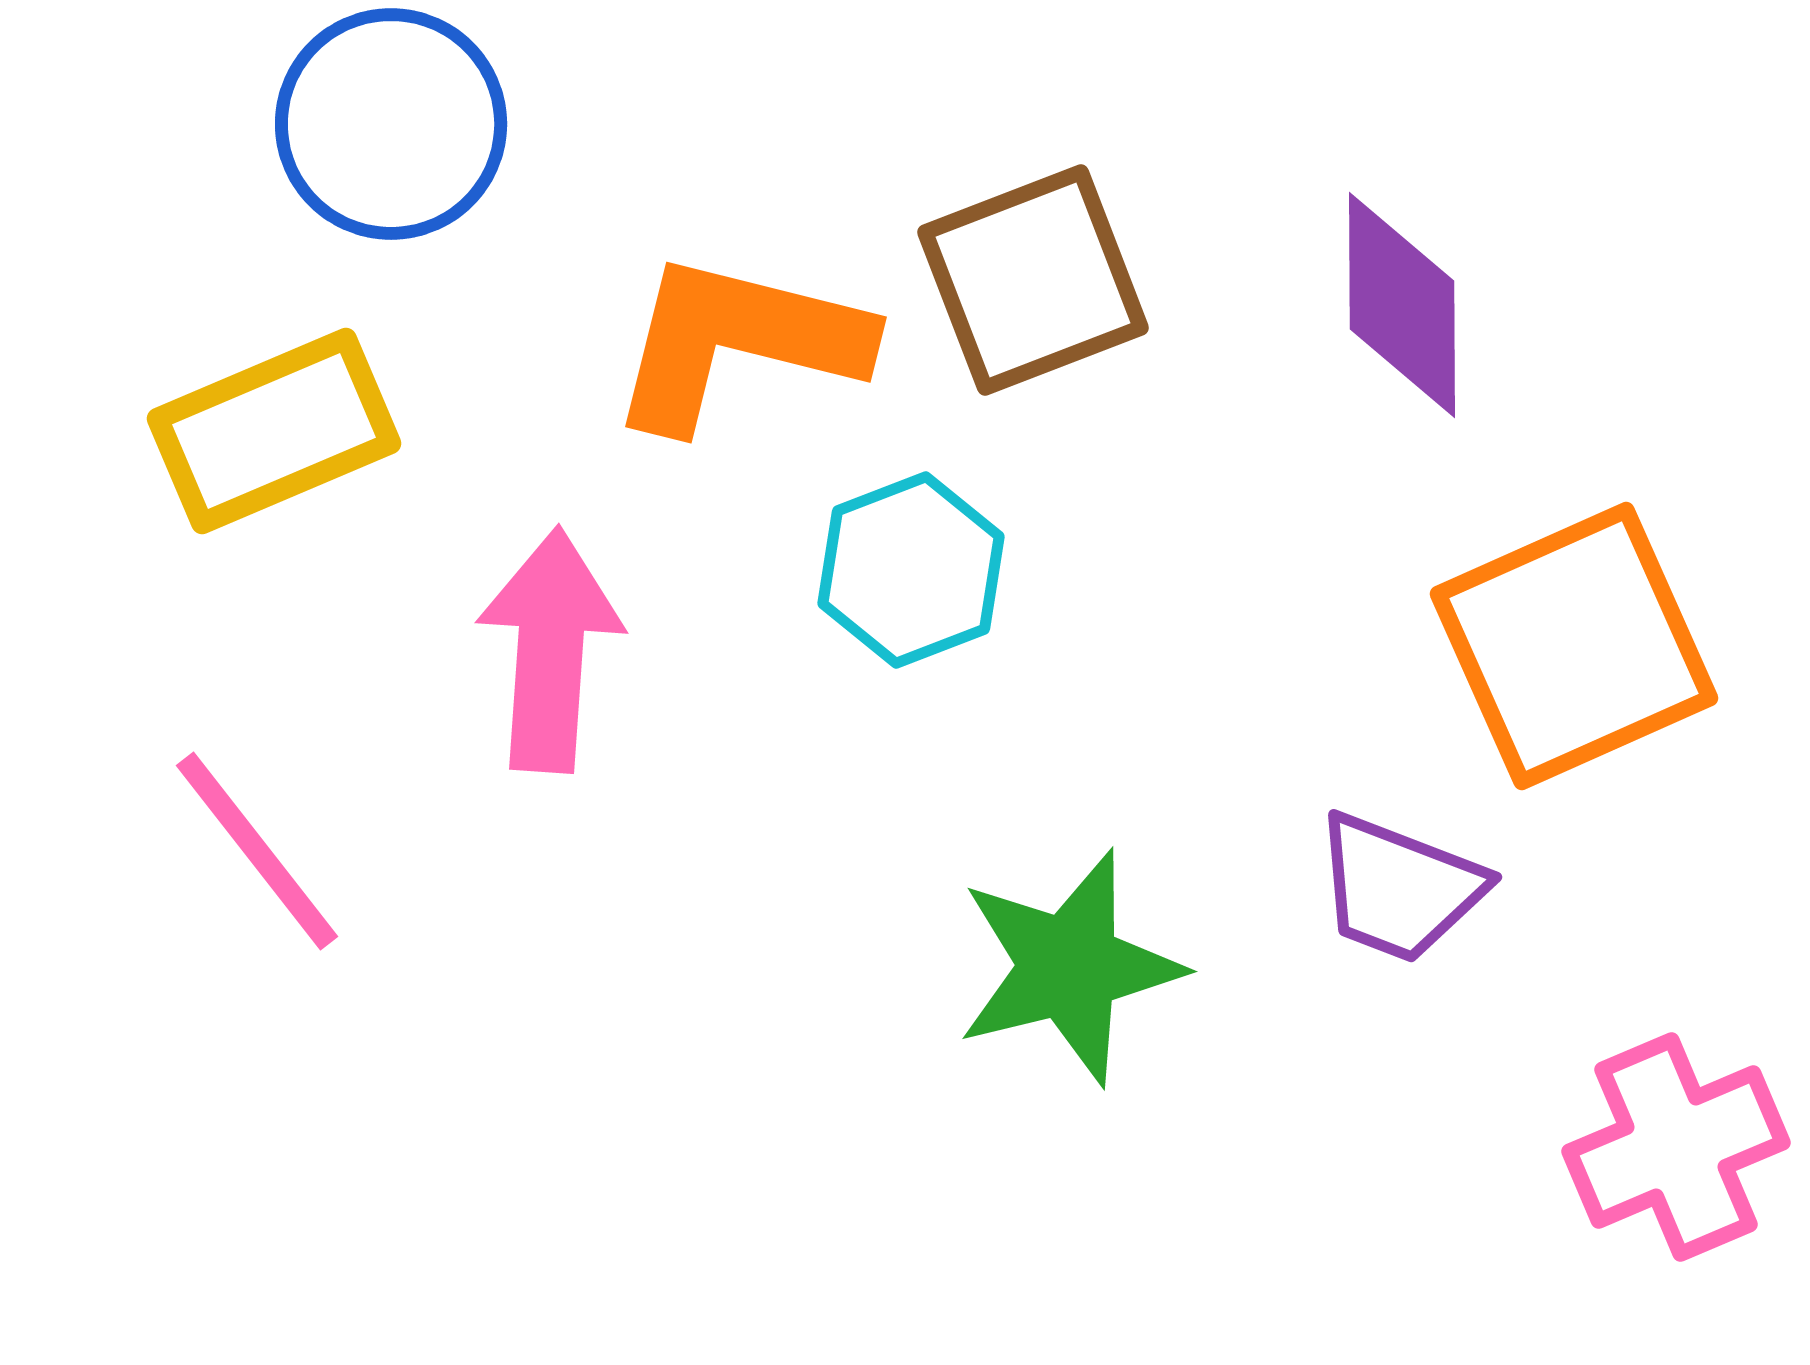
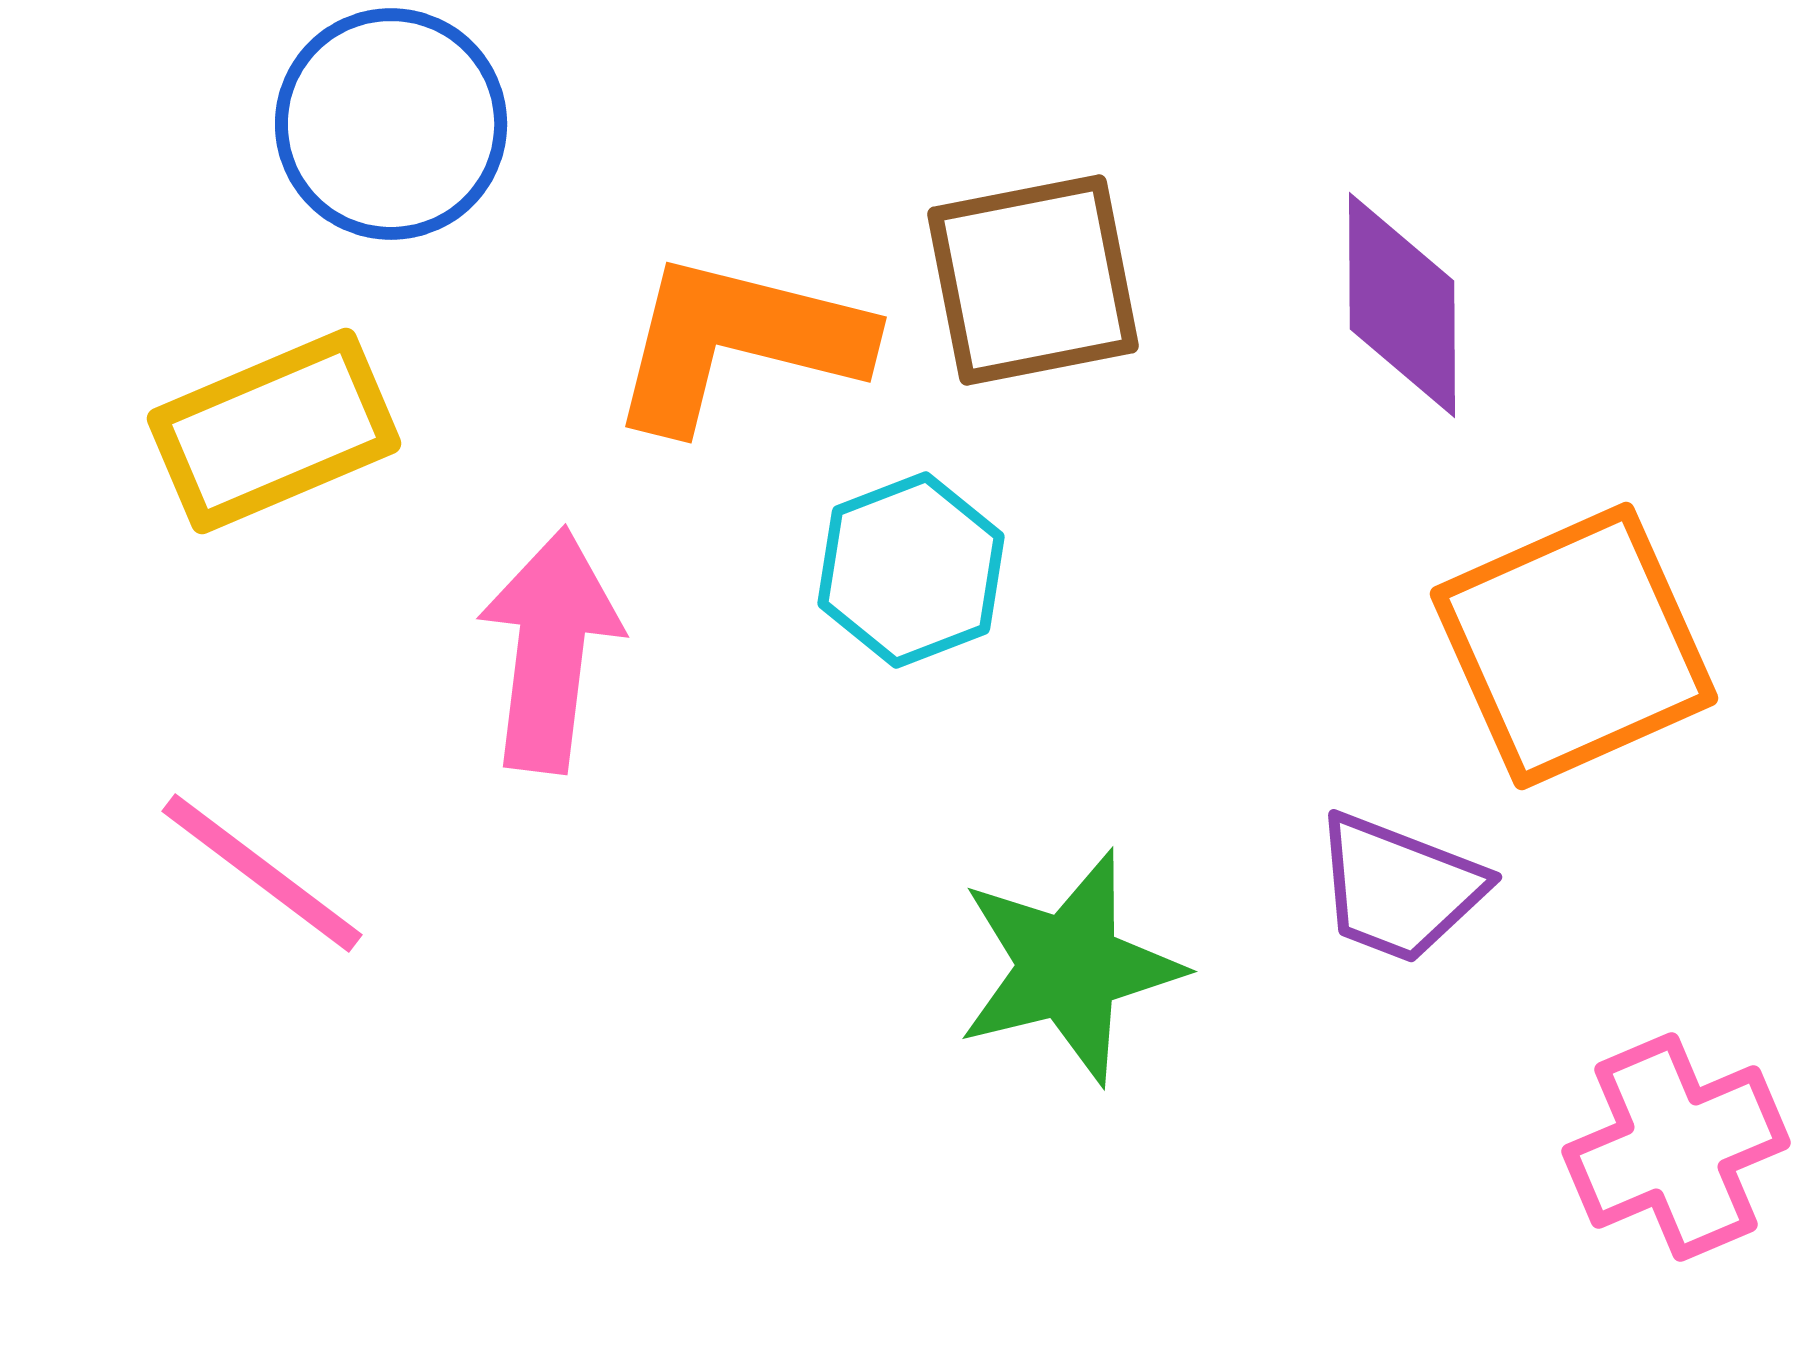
brown square: rotated 10 degrees clockwise
pink arrow: rotated 3 degrees clockwise
pink line: moved 5 px right, 22 px down; rotated 15 degrees counterclockwise
